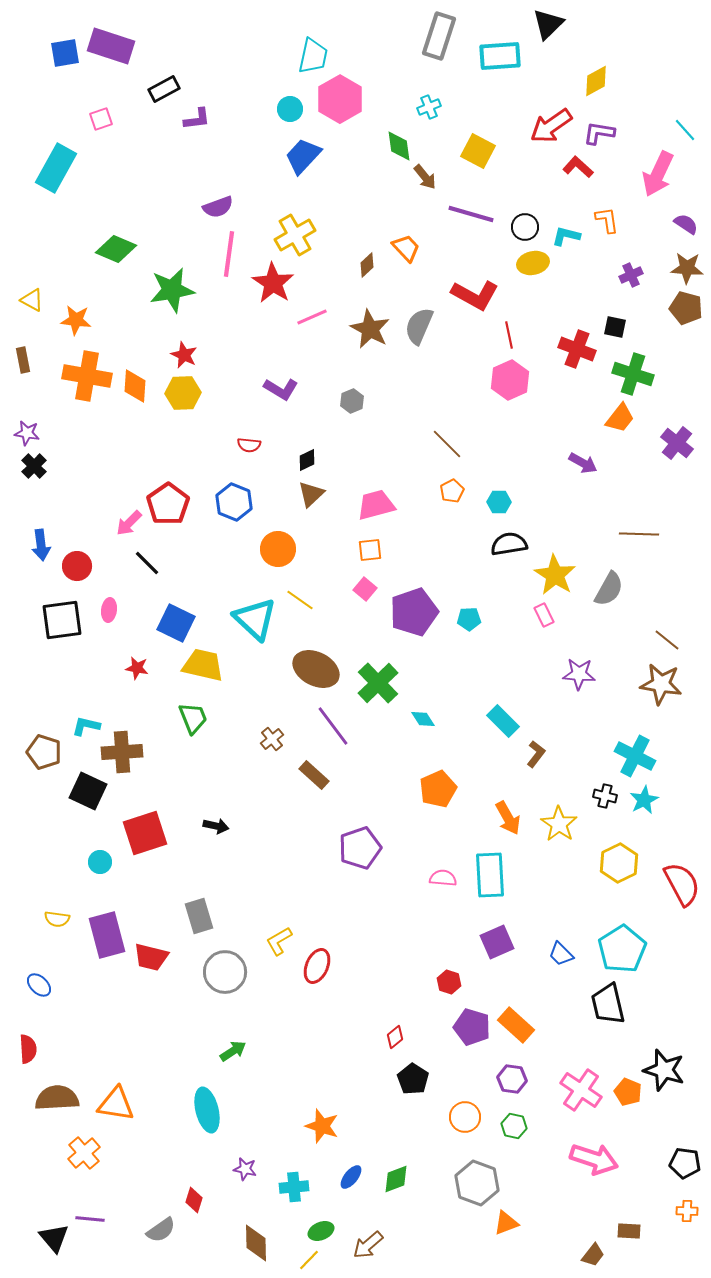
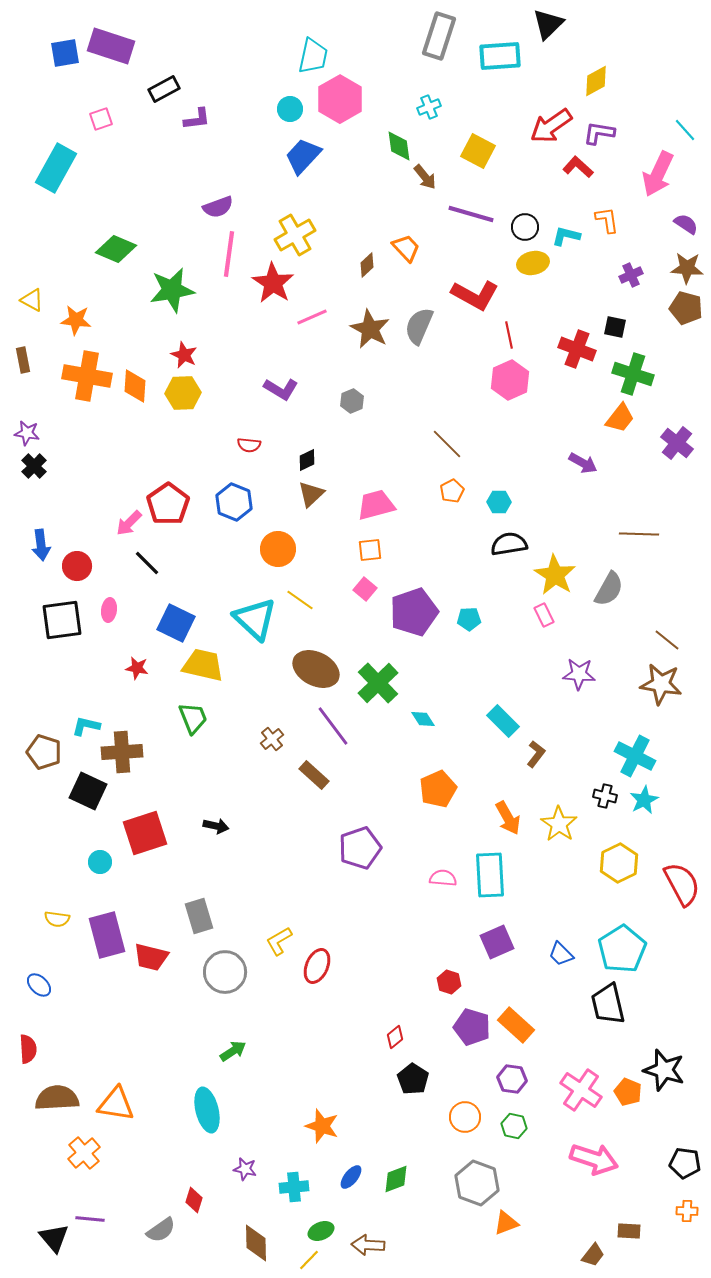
brown arrow at (368, 1245): rotated 44 degrees clockwise
